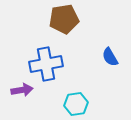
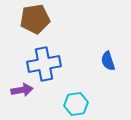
brown pentagon: moved 29 px left
blue semicircle: moved 2 px left, 4 px down; rotated 12 degrees clockwise
blue cross: moved 2 px left
